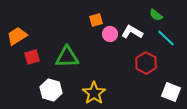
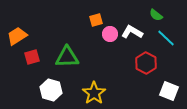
white square: moved 2 px left, 1 px up
